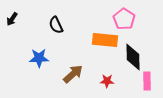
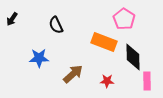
orange rectangle: moved 1 px left, 2 px down; rotated 15 degrees clockwise
